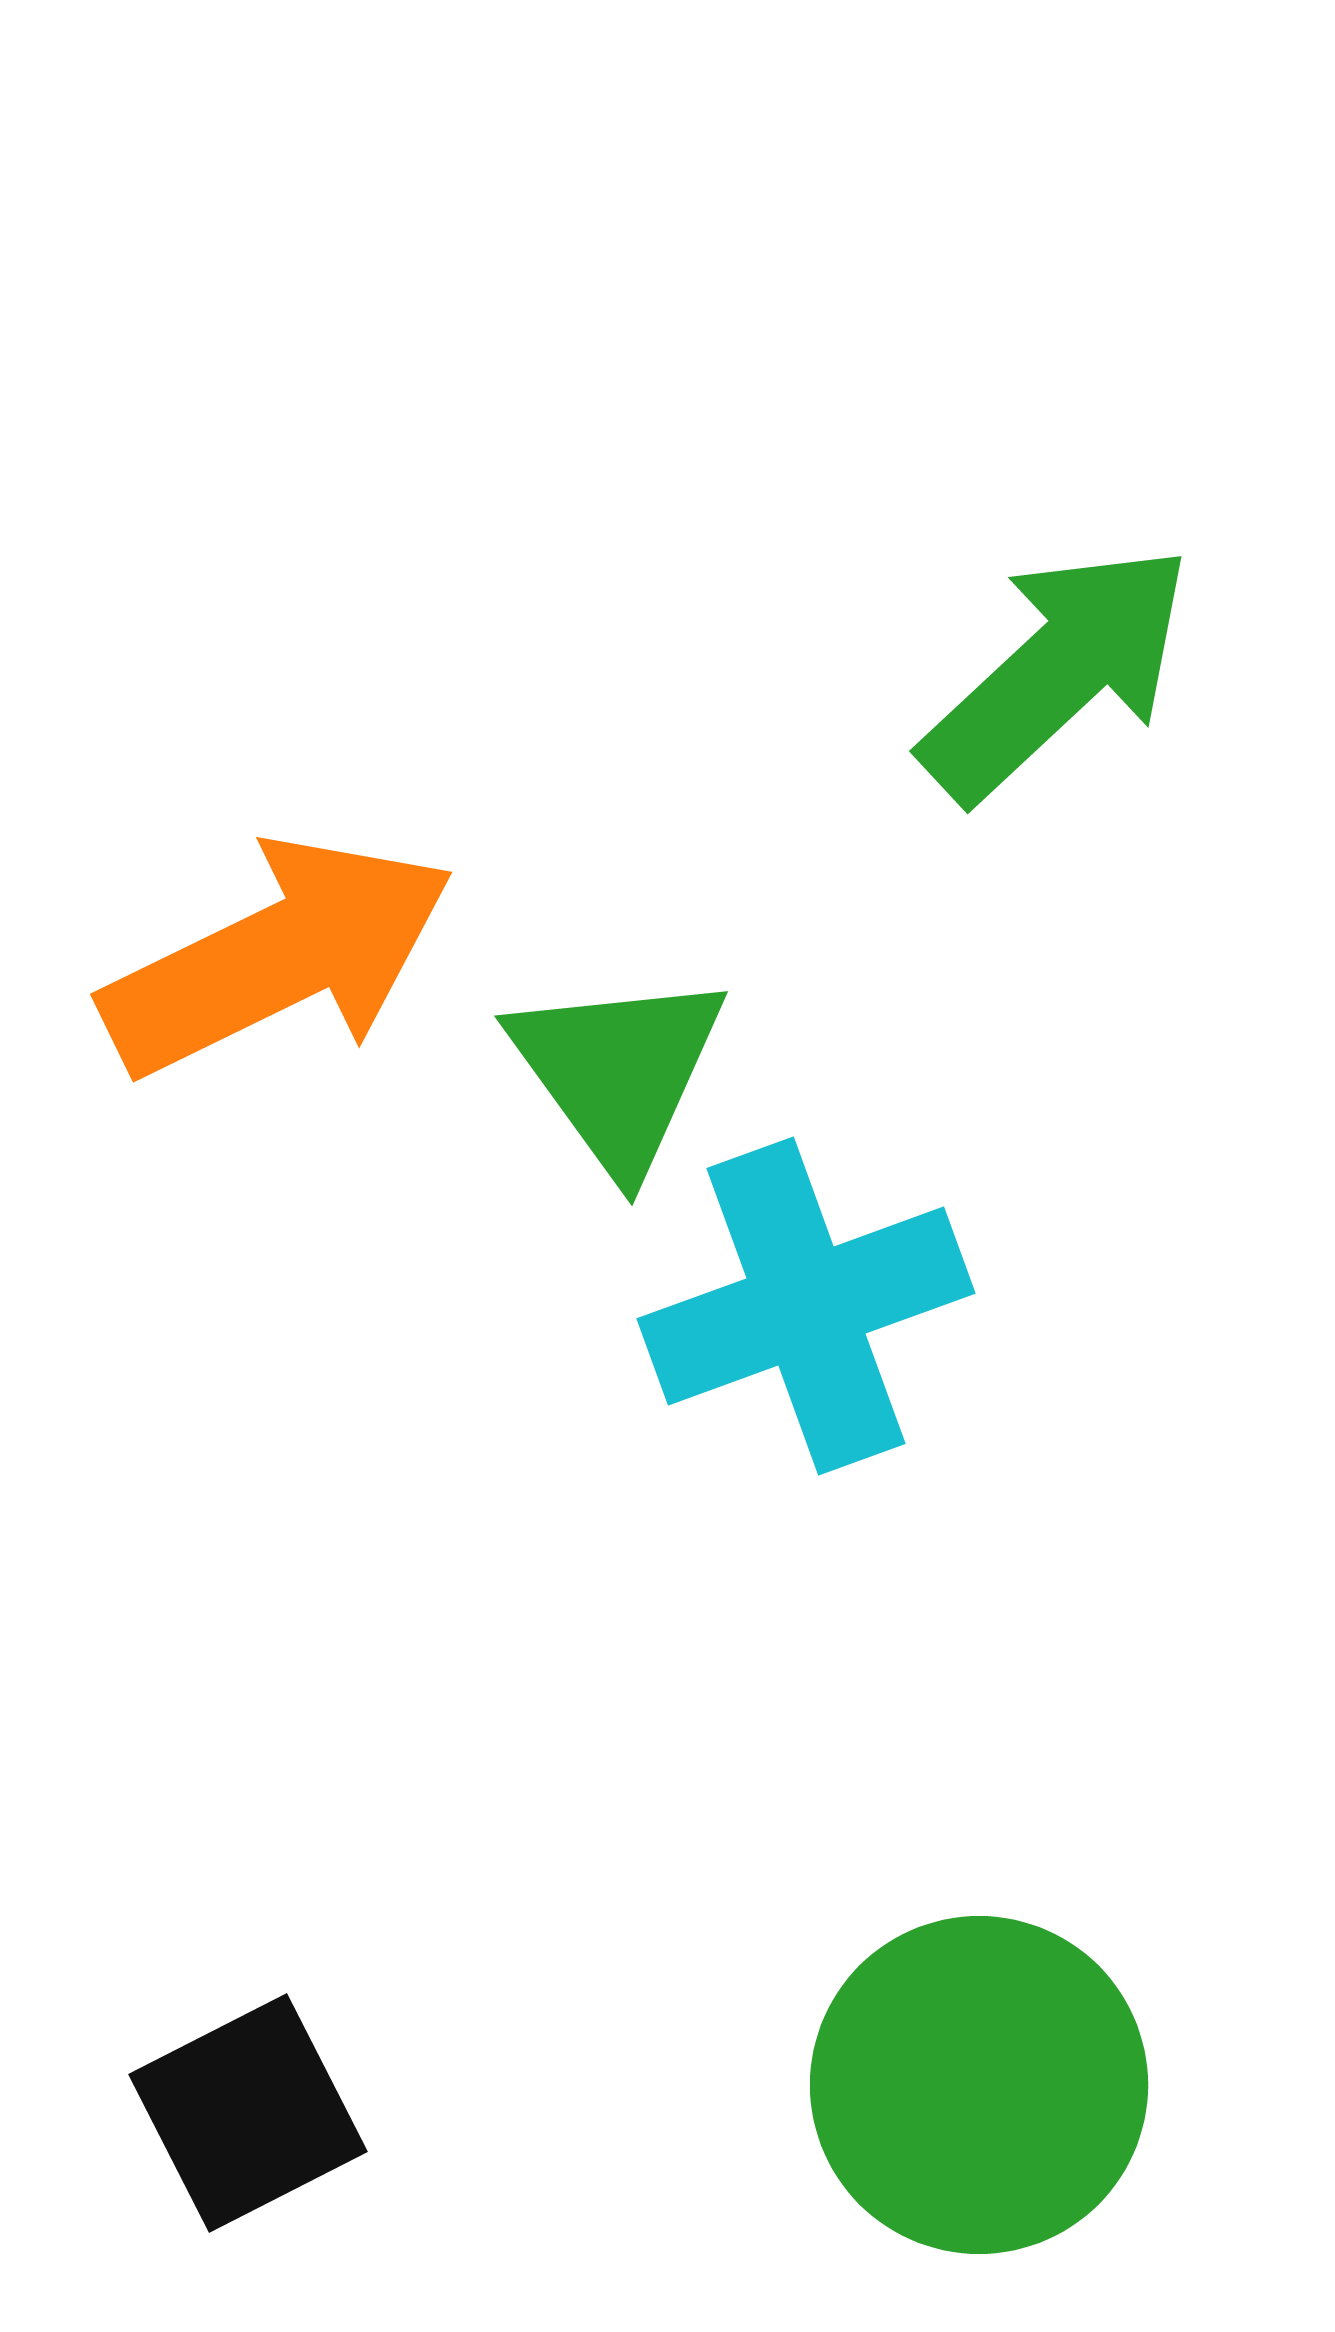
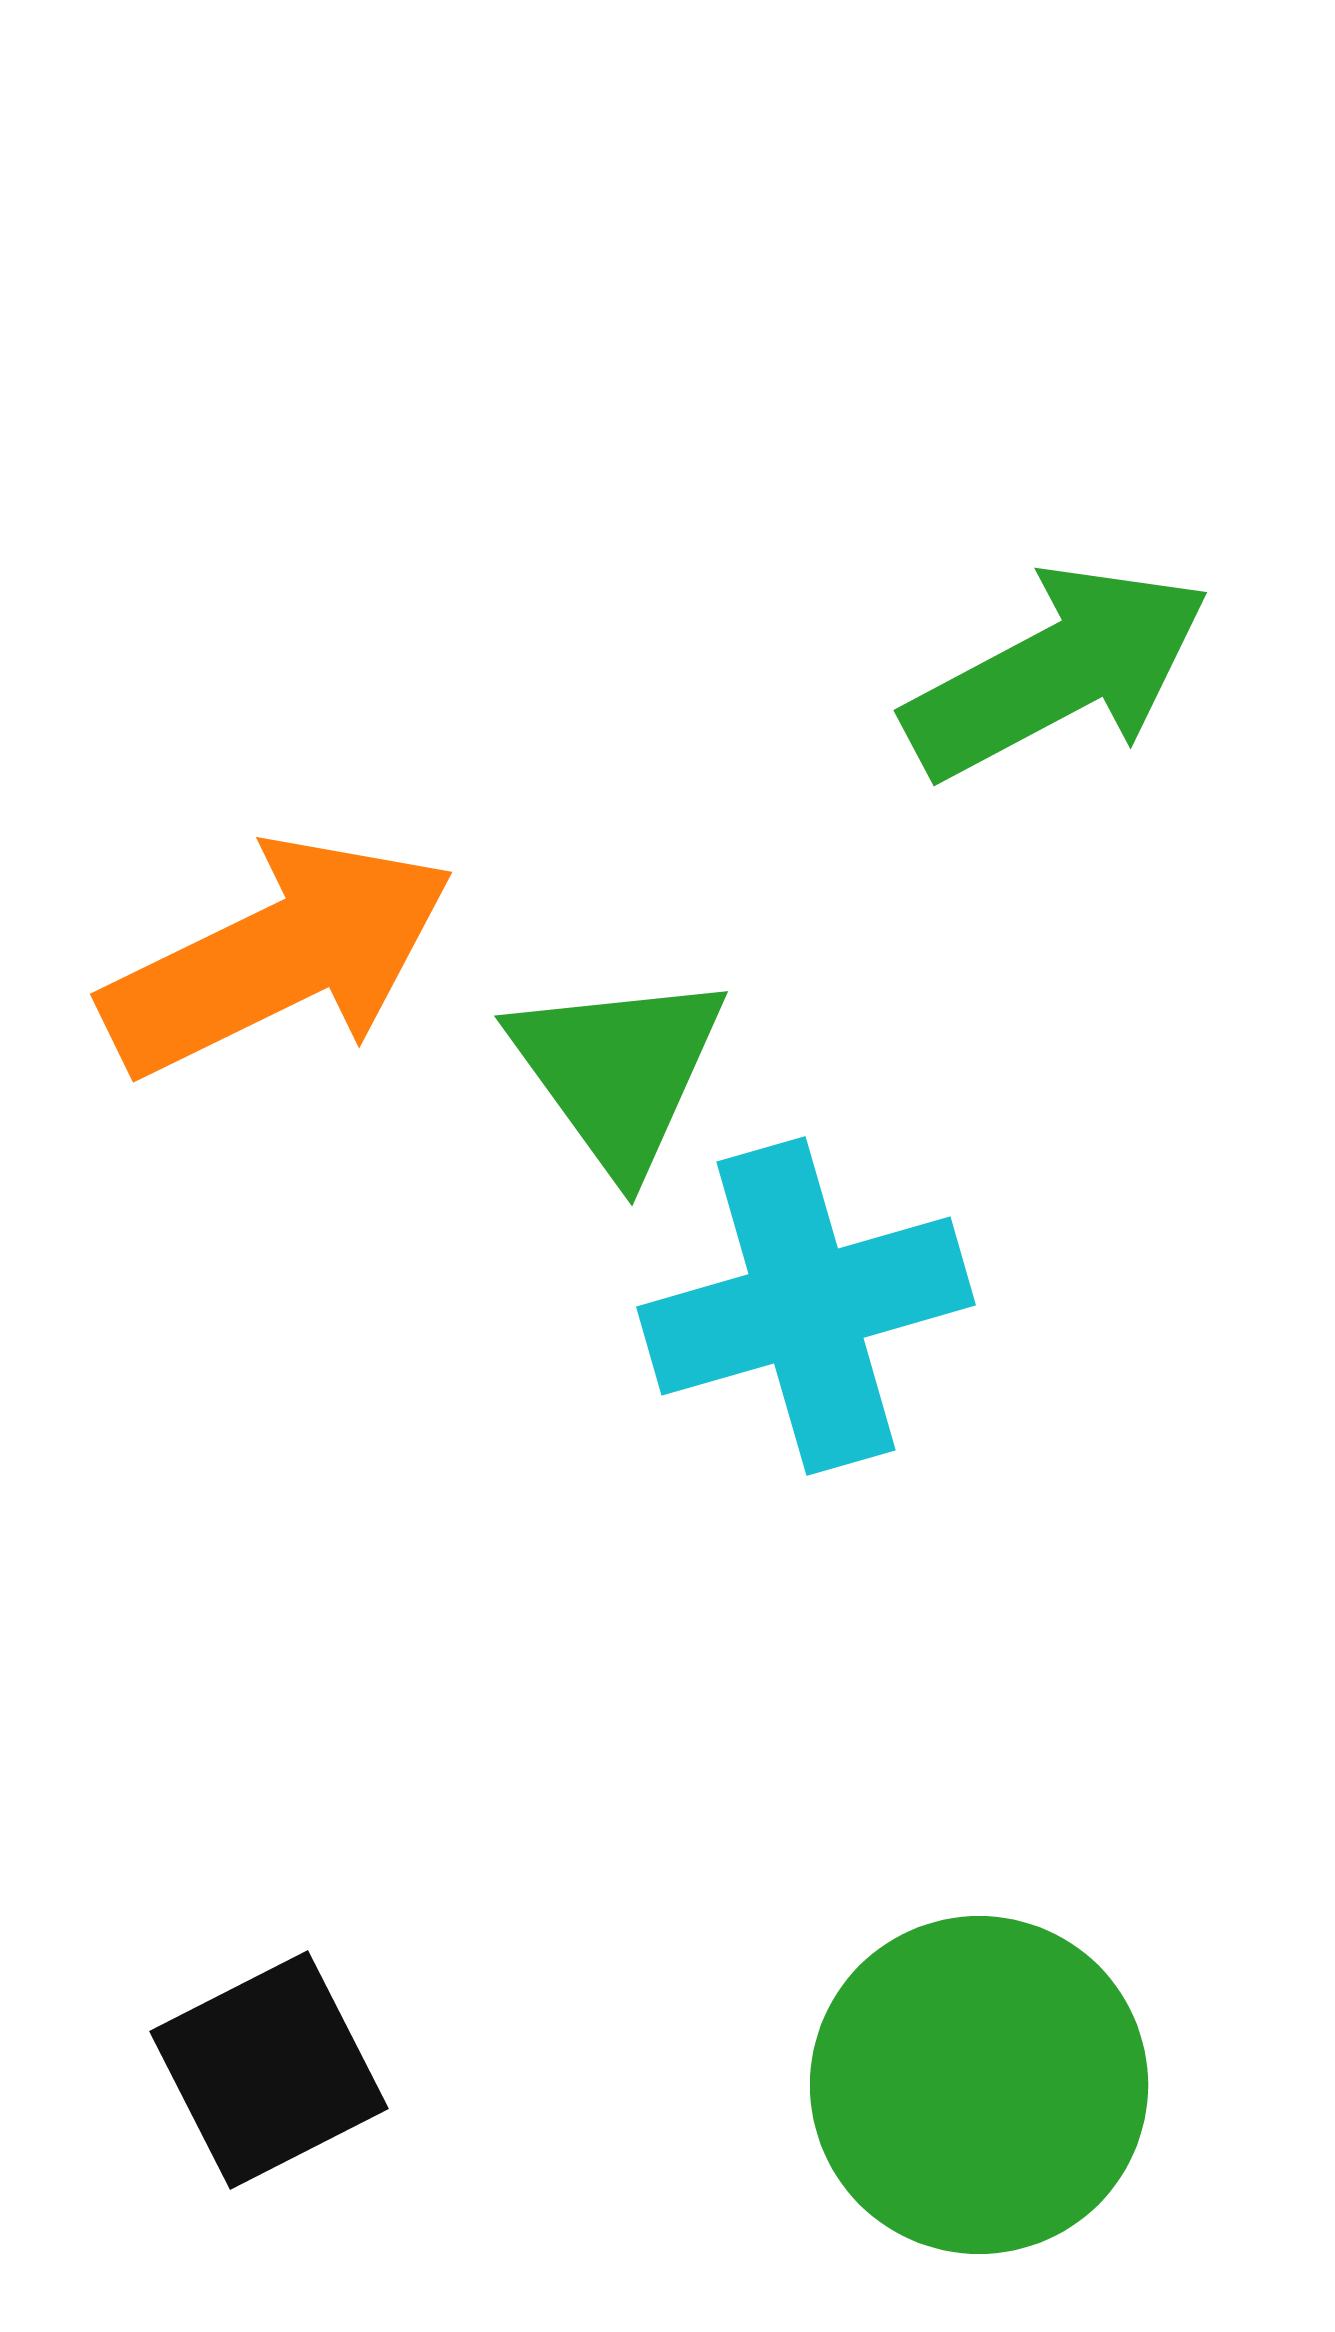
green arrow: rotated 15 degrees clockwise
cyan cross: rotated 4 degrees clockwise
black square: moved 21 px right, 43 px up
